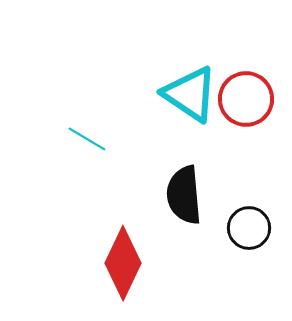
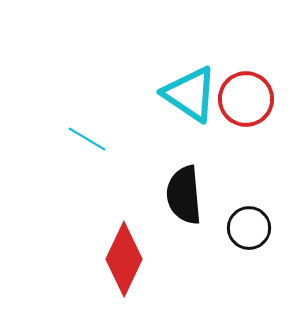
red diamond: moved 1 px right, 4 px up
